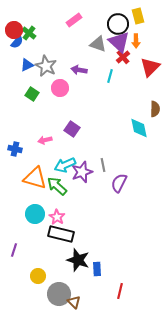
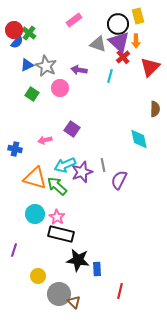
cyan diamond: moved 11 px down
purple semicircle: moved 3 px up
black star: rotated 10 degrees counterclockwise
